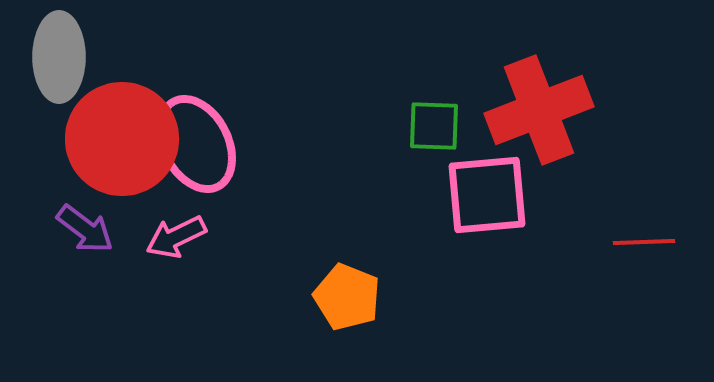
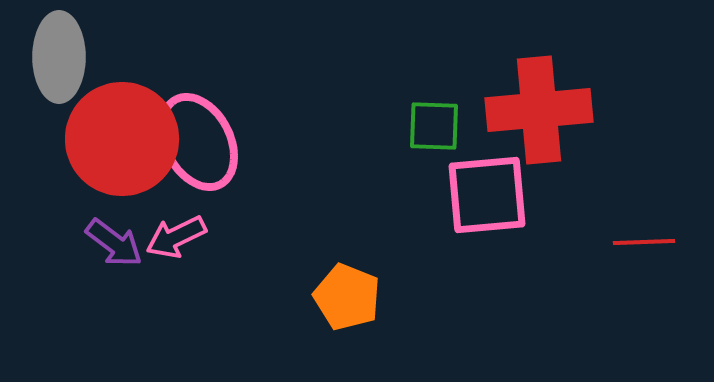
red cross: rotated 16 degrees clockwise
pink ellipse: moved 2 px right, 2 px up
purple arrow: moved 29 px right, 14 px down
